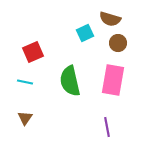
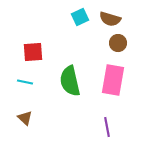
cyan square: moved 5 px left, 16 px up
red square: rotated 20 degrees clockwise
brown triangle: rotated 21 degrees counterclockwise
